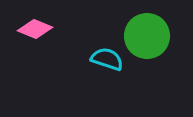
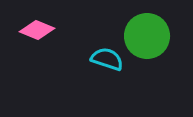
pink diamond: moved 2 px right, 1 px down
